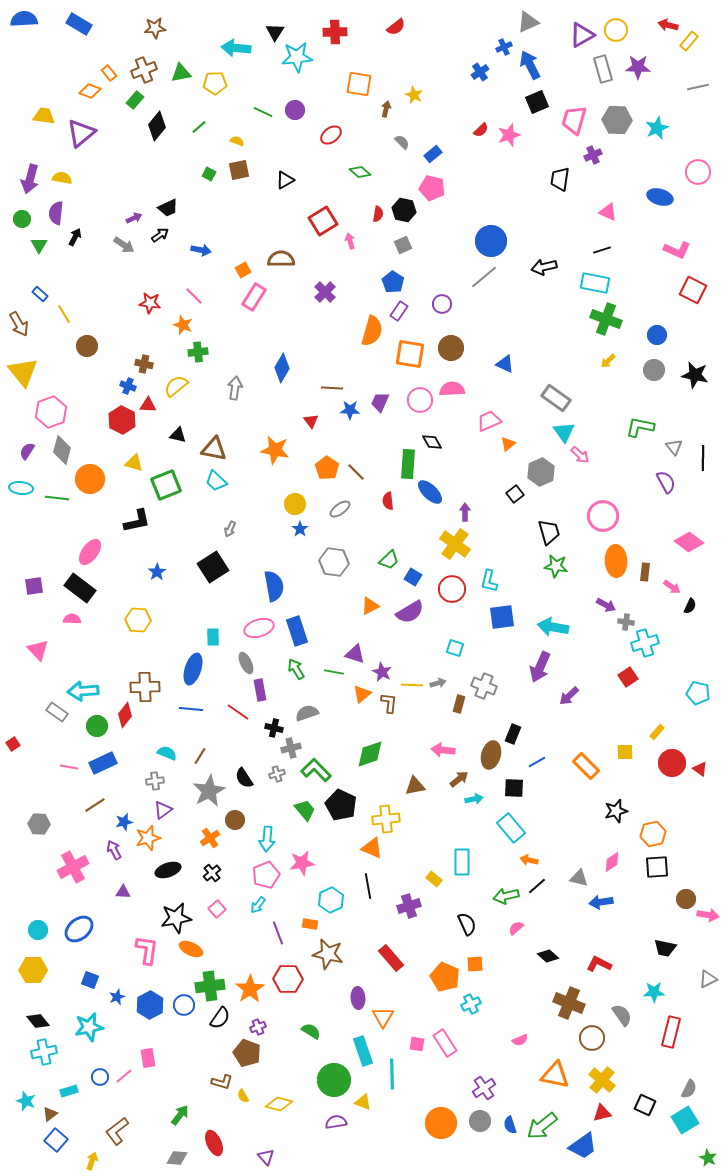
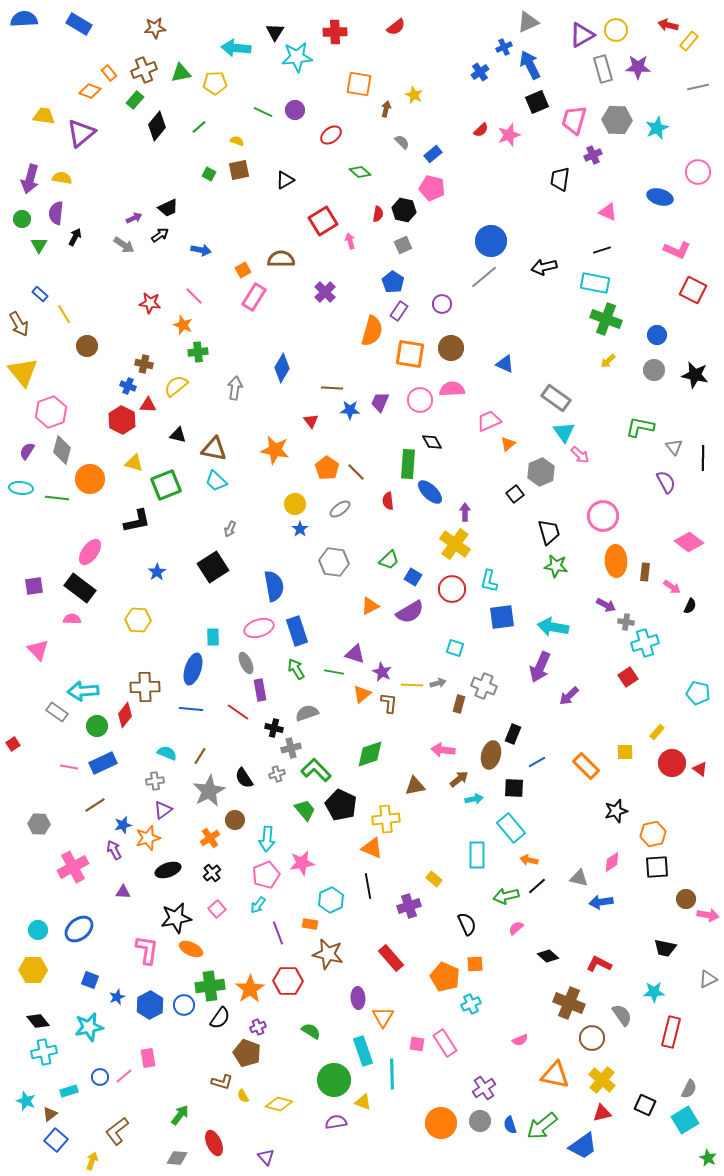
blue star at (124, 822): moved 1 px left, 3 px down
cyan rectangle at (462, 862): moved 15 px right, 7 px up
red hexagon at (288, 979): moved 2 px down
